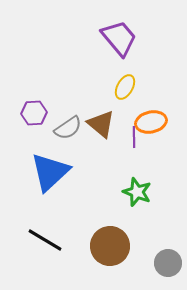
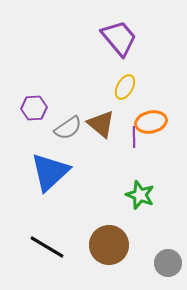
purple hexagon: moved 5 px up
green star: moved 3 px right, 3 px down
black line: moved 2 px right, 7 px down
brown circle: moved 1 px left, 1 px up
